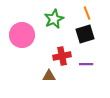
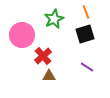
orange line: moved 1 px left, 1 px up
red cross: moved 19 px left; rotated 30 degrees counterclockwise
purple line: moved 1 px right, 3 px down; rotated 32 degrees clockwise
